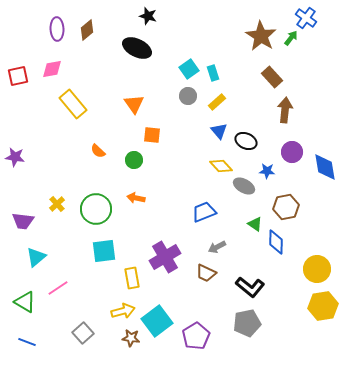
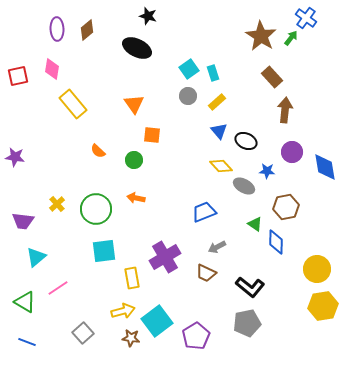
pink diamond at (52, 69): rotated 70 degrees counterclockwise
